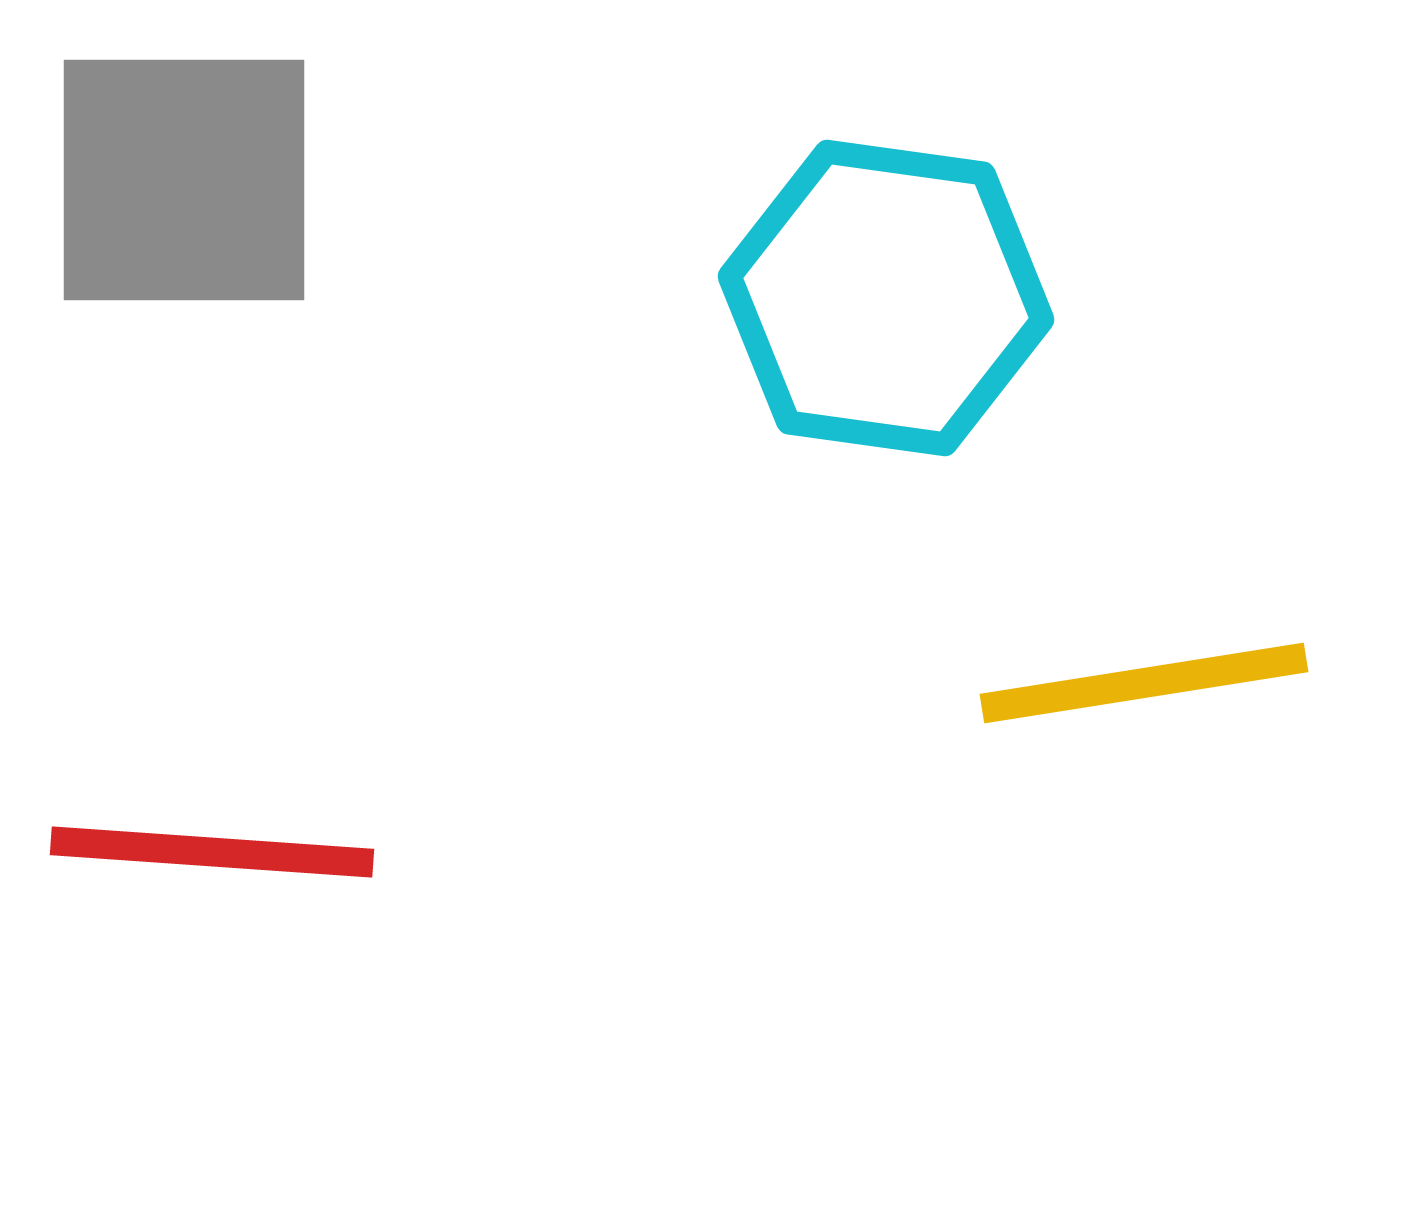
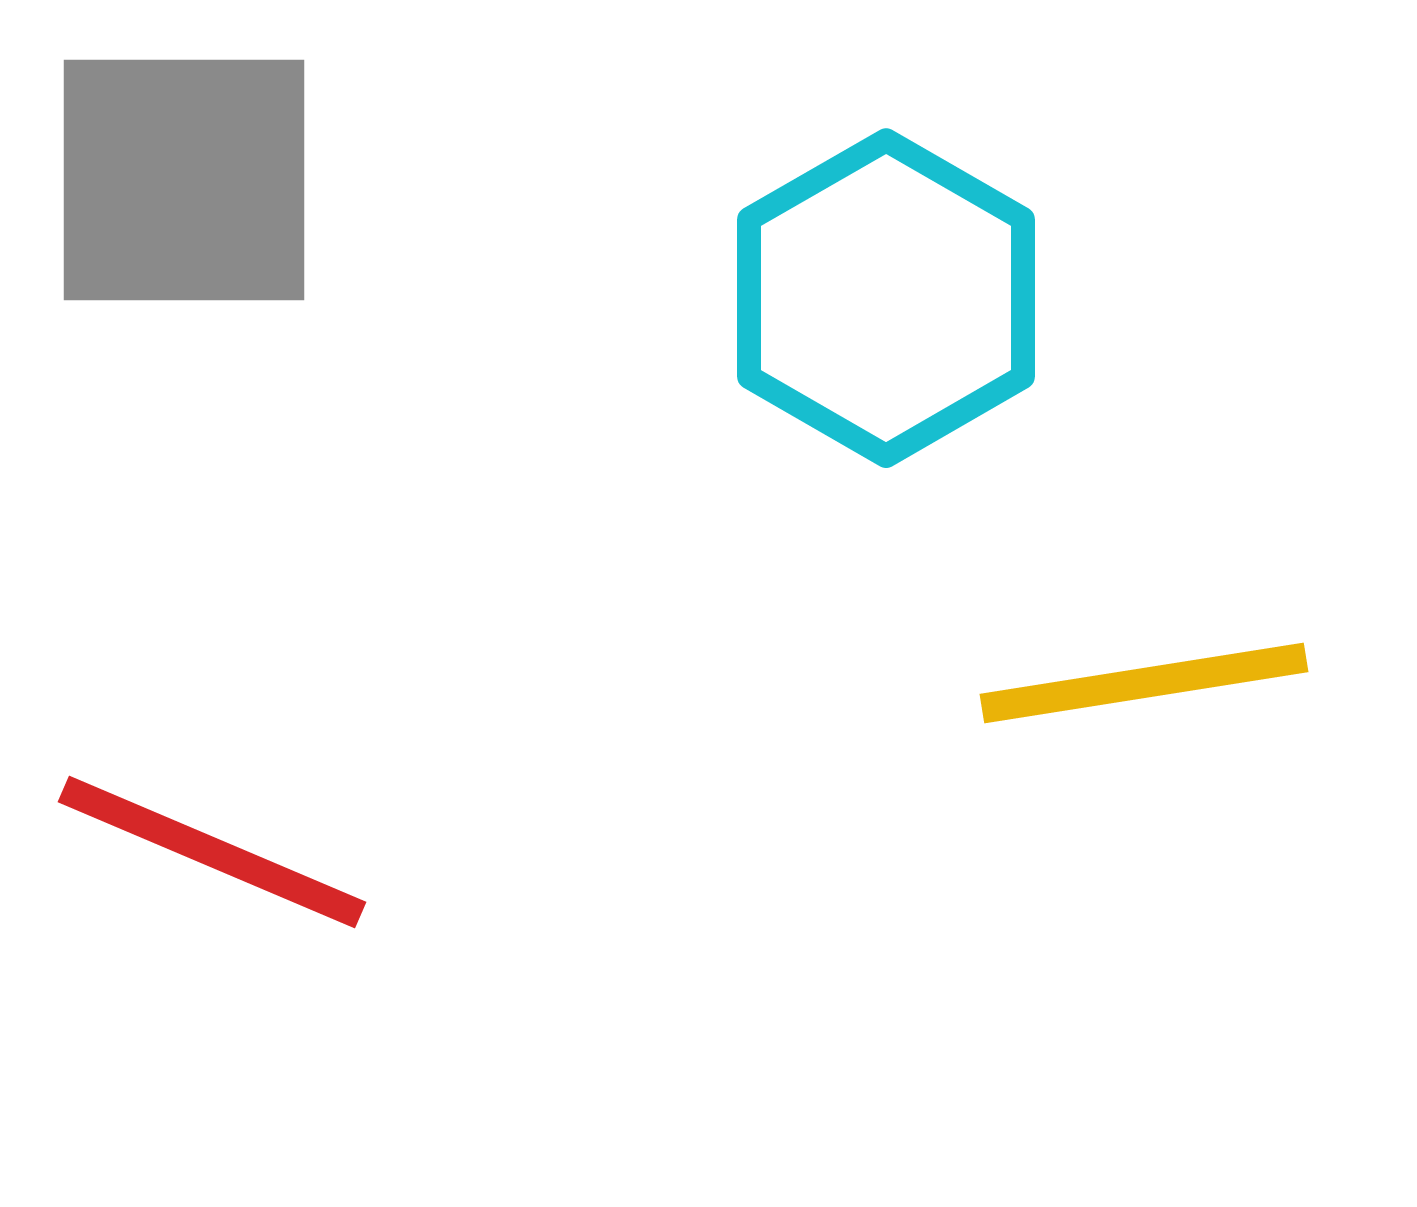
cyan hexagon: rotated 22 degrees clockwise
red line: rotated 19 degrees clockwise
